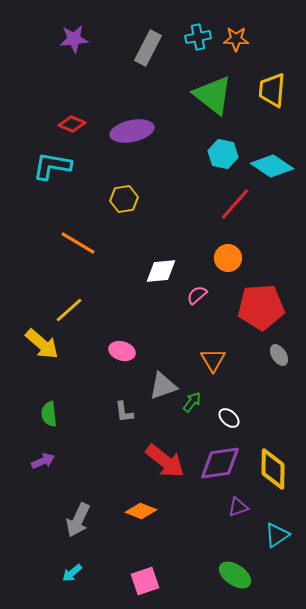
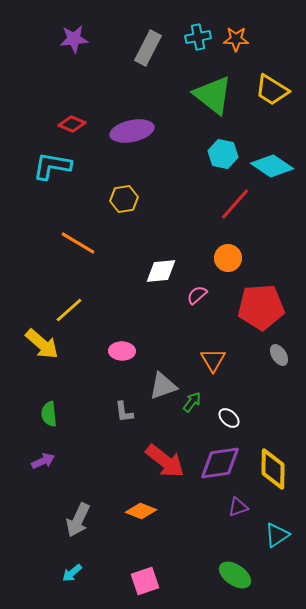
yellow trapezoid: rotated 63 degrees counterclockwise
pink ellipse: rotated 15 degrees counterclockwise
